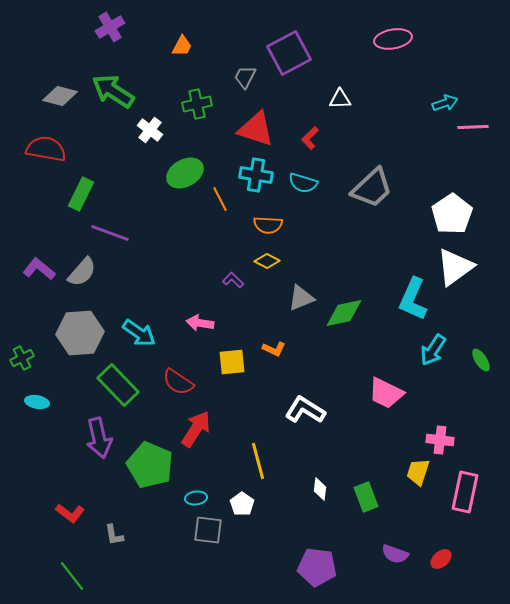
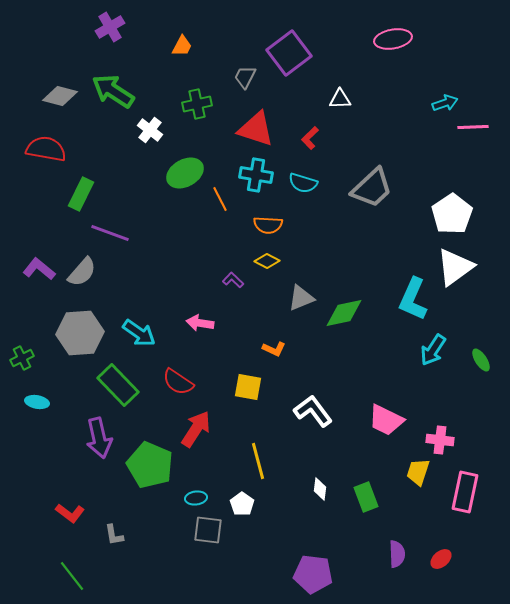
purple square at (289, 53): rotated 9 degrees counterclockwise
yellow square at (232, 362): moved 16 px right, 25 px down; rotated 16 degrees clockwise
pink trapezoid at (386, 393): moved 27 px down
white L-shape at (305, 410): moved 8 px right, 1 px down; rotated 21 degrees clockwise
purple semicircle at (395, 554): moved 2 px right; rotated 112 degrees counterclockwise
purple pentagon at (317, 567): moved 4 px left, 7 px down
